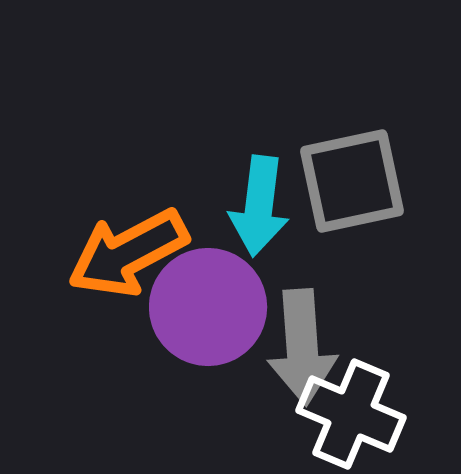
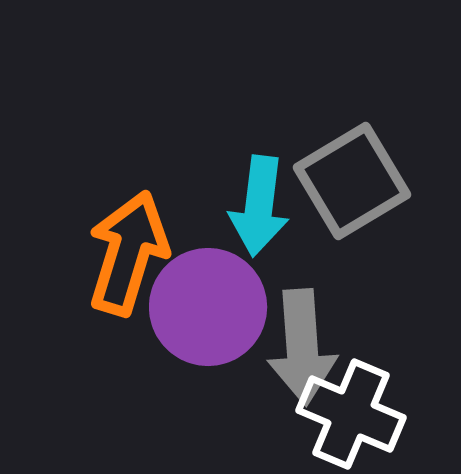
gray square: rotated 19 degrees counterclockwise
orange arrow: rotated 135 degrees clockwise
